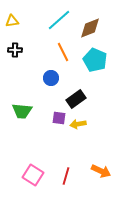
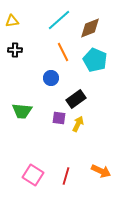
yellow arrow: rotated 126 degrees clockwise
